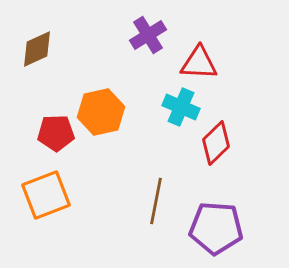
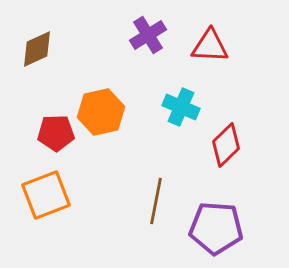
red triangle: moved 11 px right, 17 px up
red diamond: moved 10 px right, 2 px down
